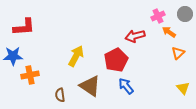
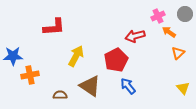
red L-shape: moved 30 px right
blue arrow: moved 2 px right
brown semicircle: rotated 96 degrees clockwise
